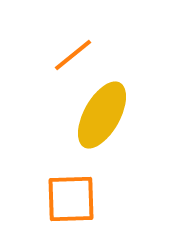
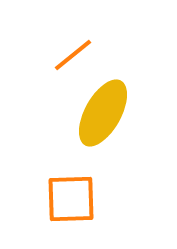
yellow ellipse: moved 1 px right, 2 px up
